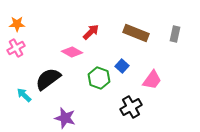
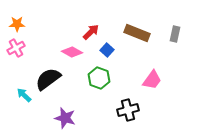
brown rectangle: moved 1 px right
blue square: moved 15 px left, 16 px up
black cross: moved 3 px left, 3 px down; rotated 15 degrees clockwise
